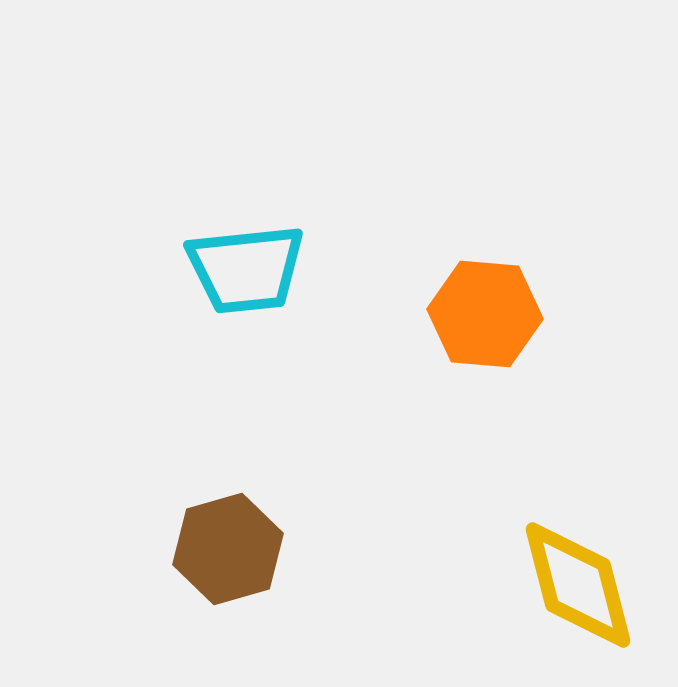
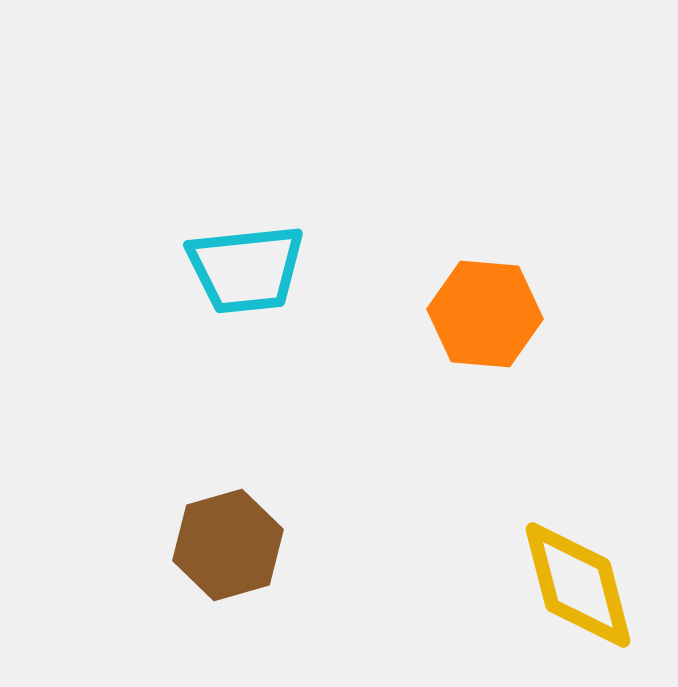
brown hexagon: moved 4 px up
